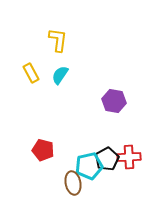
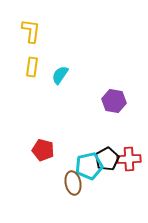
yellow L-shape: moved 27 px left, 9 px up
yellow rectangle: moved 1 px right, 6 px up; rotated 36 degrees clockwise
red cross: moved 2 px down
